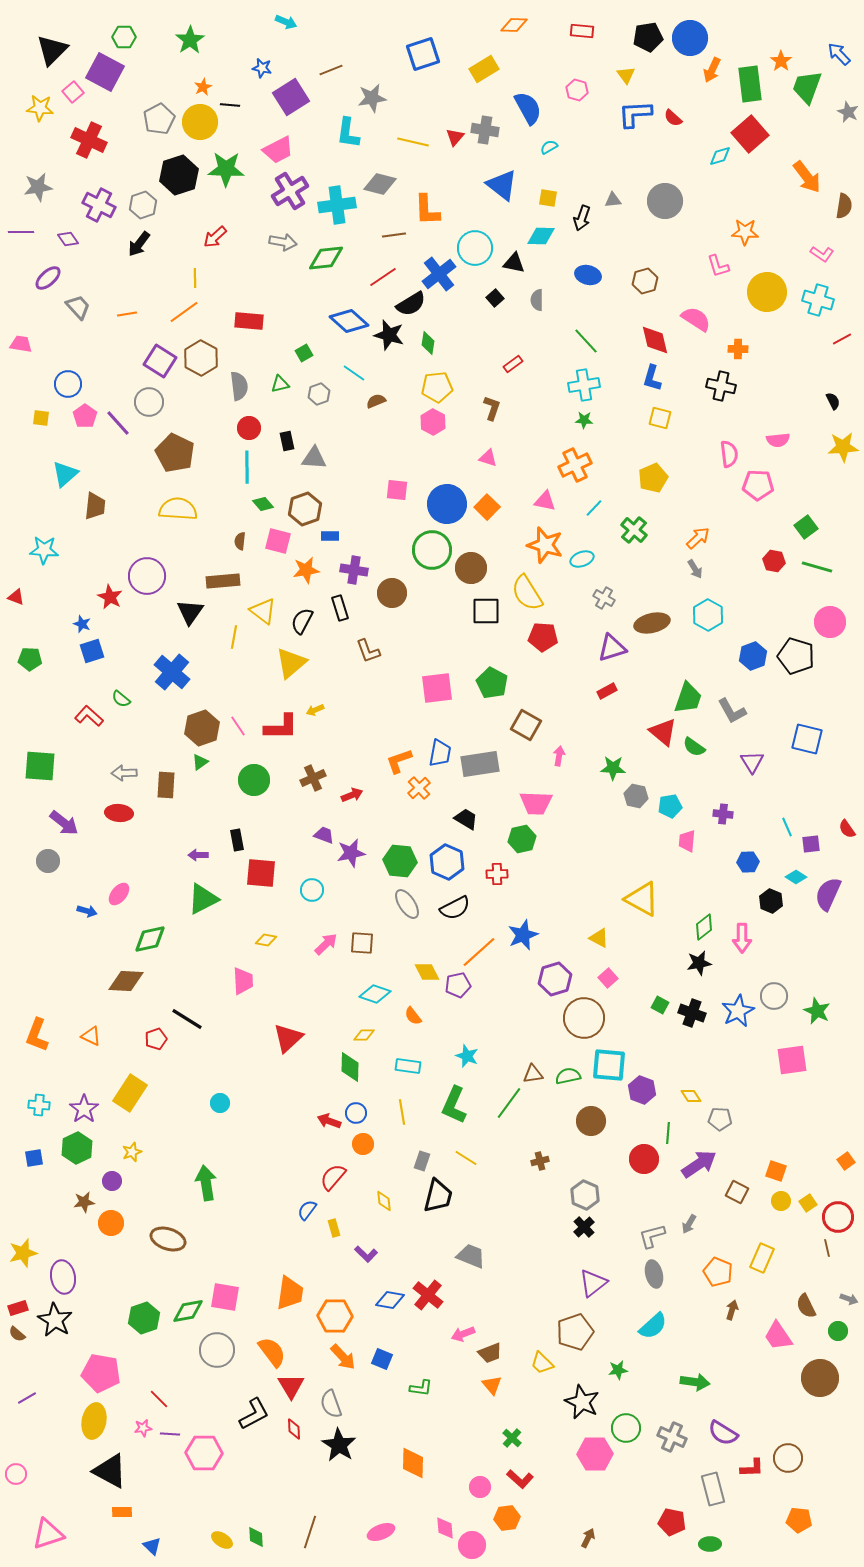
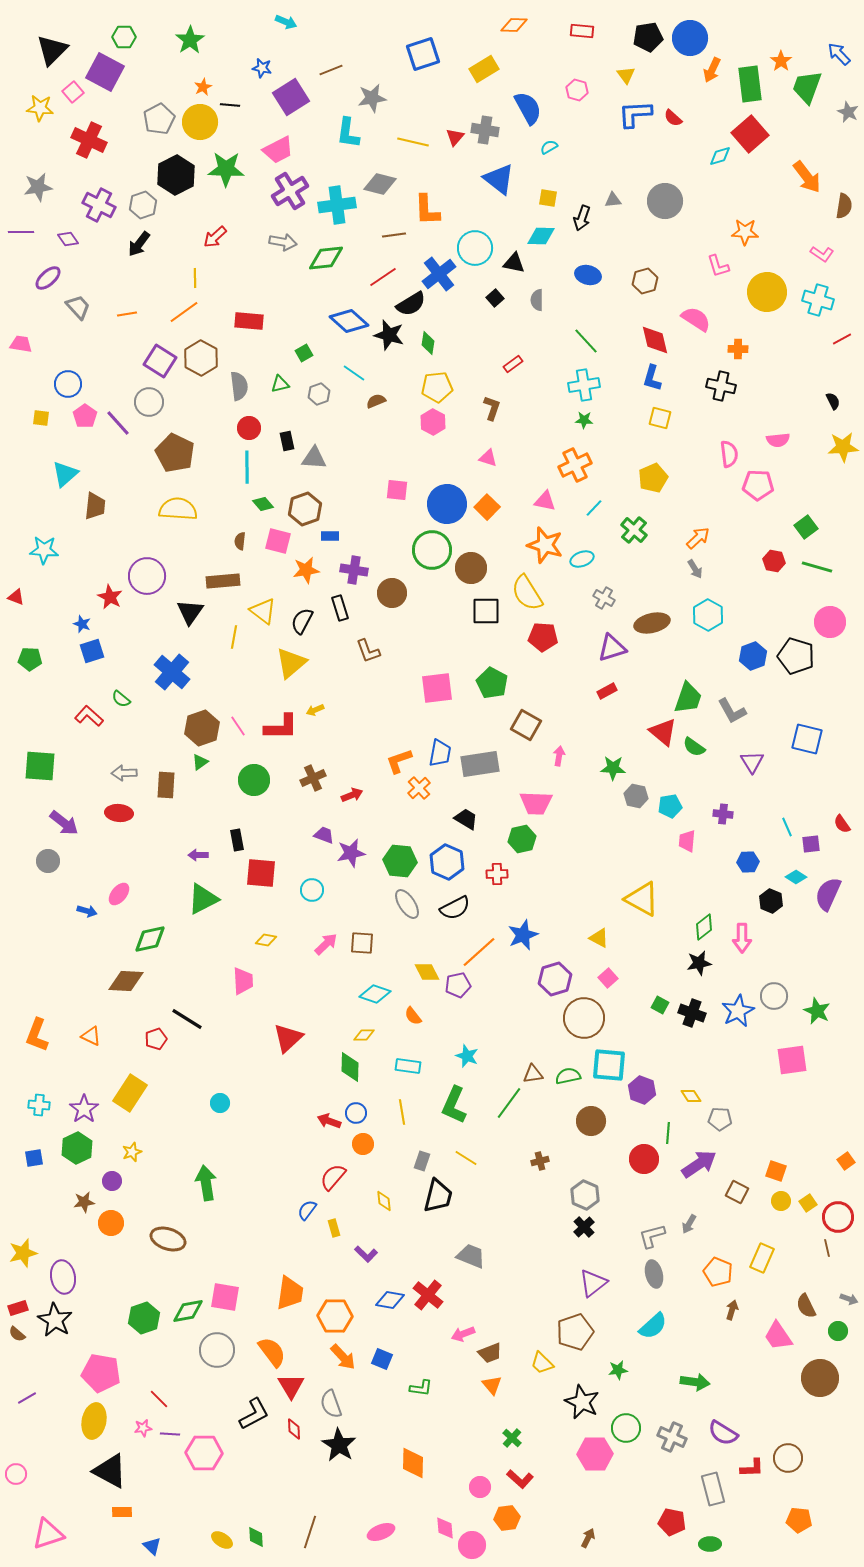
black hexagon at (179, 175): moved 3 px left; rotated 9 degrees counterclockwise
blue triangle at (502, 185): moved 3 px left, 6 px up
red semicircle at (847, 829): moved 5 px left, 5 px up
